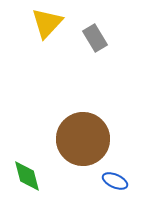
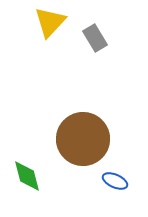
yellow triangle: moved 3 px right, 1 px up
